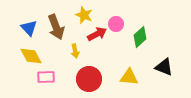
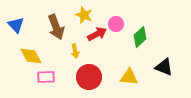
blue triangle: moved 13 px left, 3 px up
red circle: moved 2 px up
